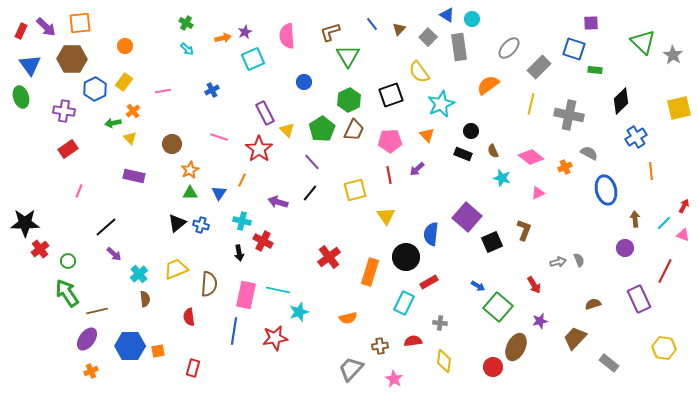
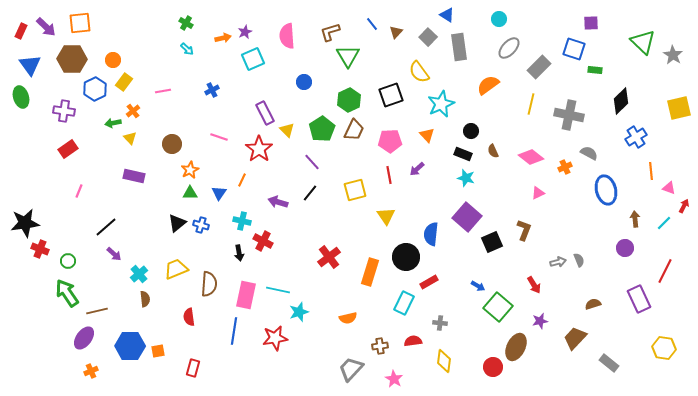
cyan circle at (472, 19): moved 27 px right
brown triangle at (399, 29): moved 3 px left, 3 px down
orange circle at (125, 46): moved 12 px left, 14 px down
cyan star at (502, 178): moved 36 px left
black star at (25, 223): rotated 8 degrees counterclockwise
pink triangle at (683, 235): moved 14 px left, 47 px up
red cross at (40, 249): rotated 30 degrees counterclockwise
purple ellipse at (87, 339): moved 3 px left, 1 px up
